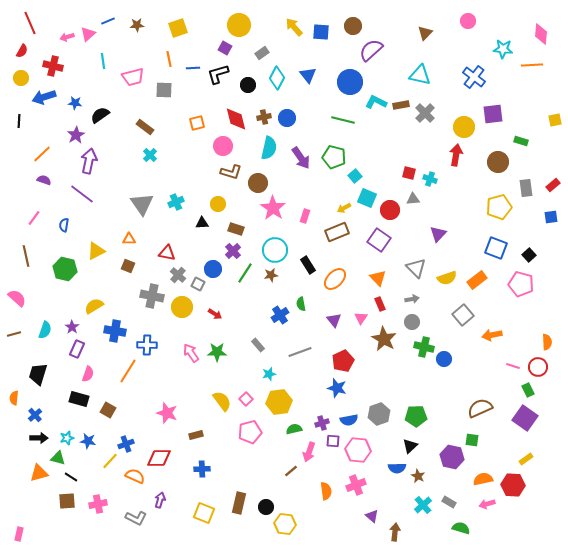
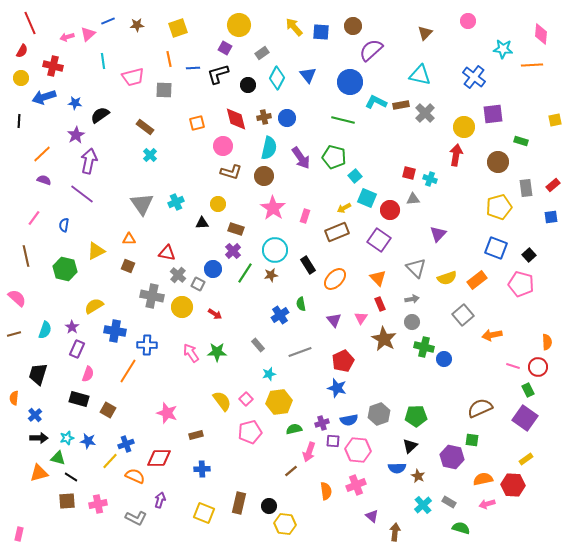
brown circle at (258, 183): moved 6 px right, 7 px up
black circle at (266, 507): moved 3 px right, 1 px up
